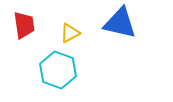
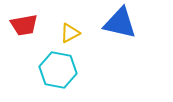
red trapezoid: rotated 88 degrees clockwise
cyan hexagon: rotated 9 degrees counterclockwise
